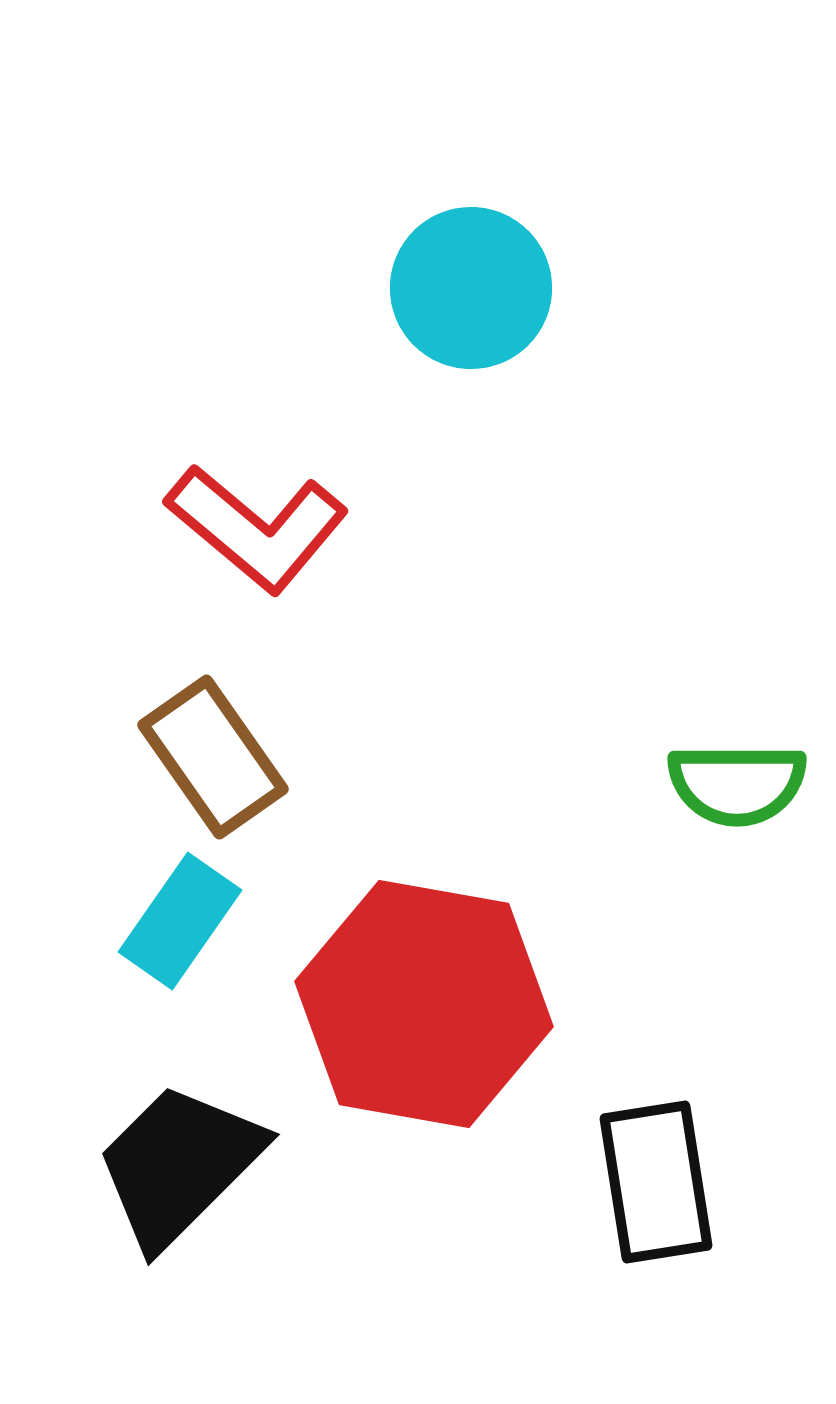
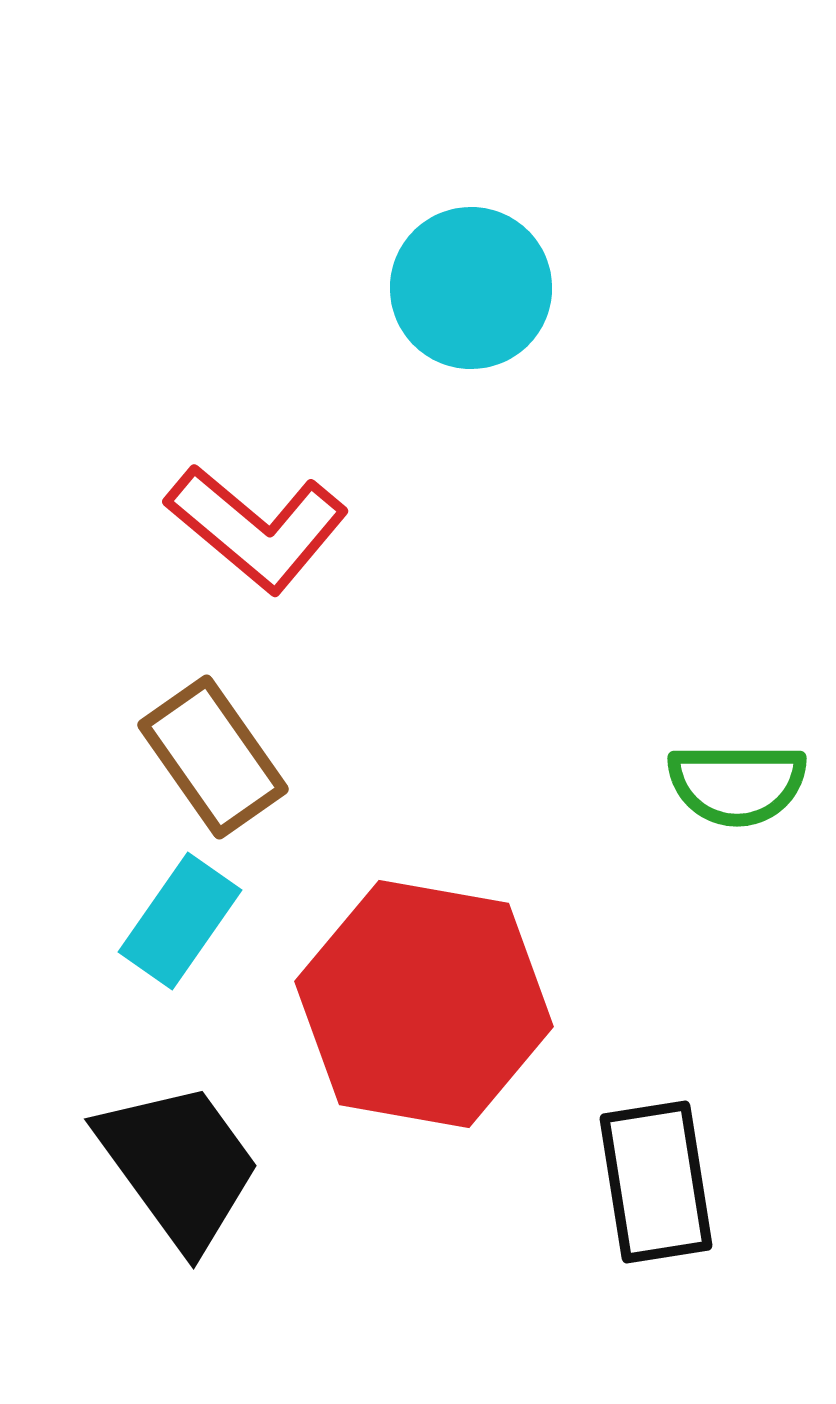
black trapezoid: rotated 99 degrees clockwise
